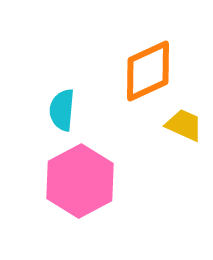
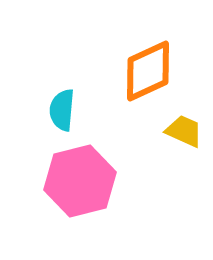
yellow trapezoid: moved 6 px down
pink hexagon: rotated 14 degrees clockwise
